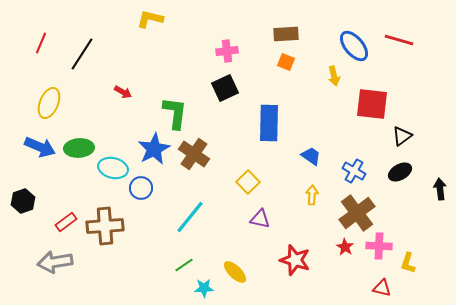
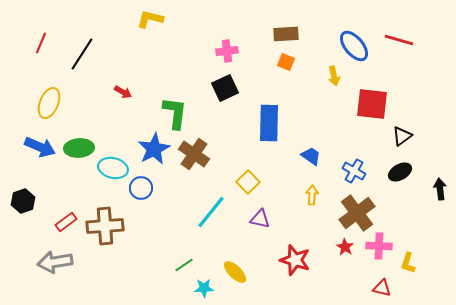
cyan line at (190, 217): moved 21 px right, 5 px up
